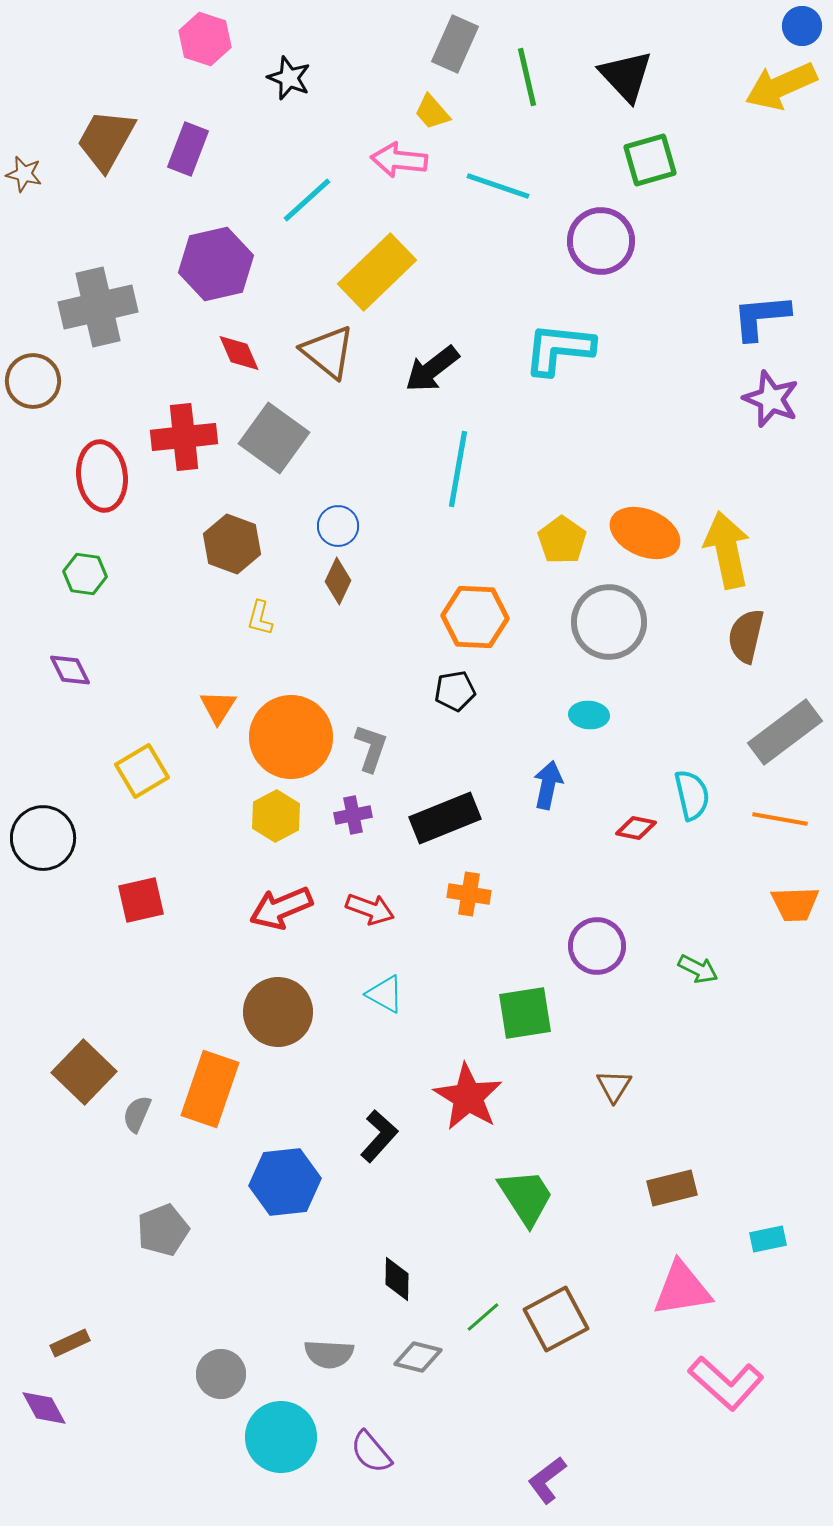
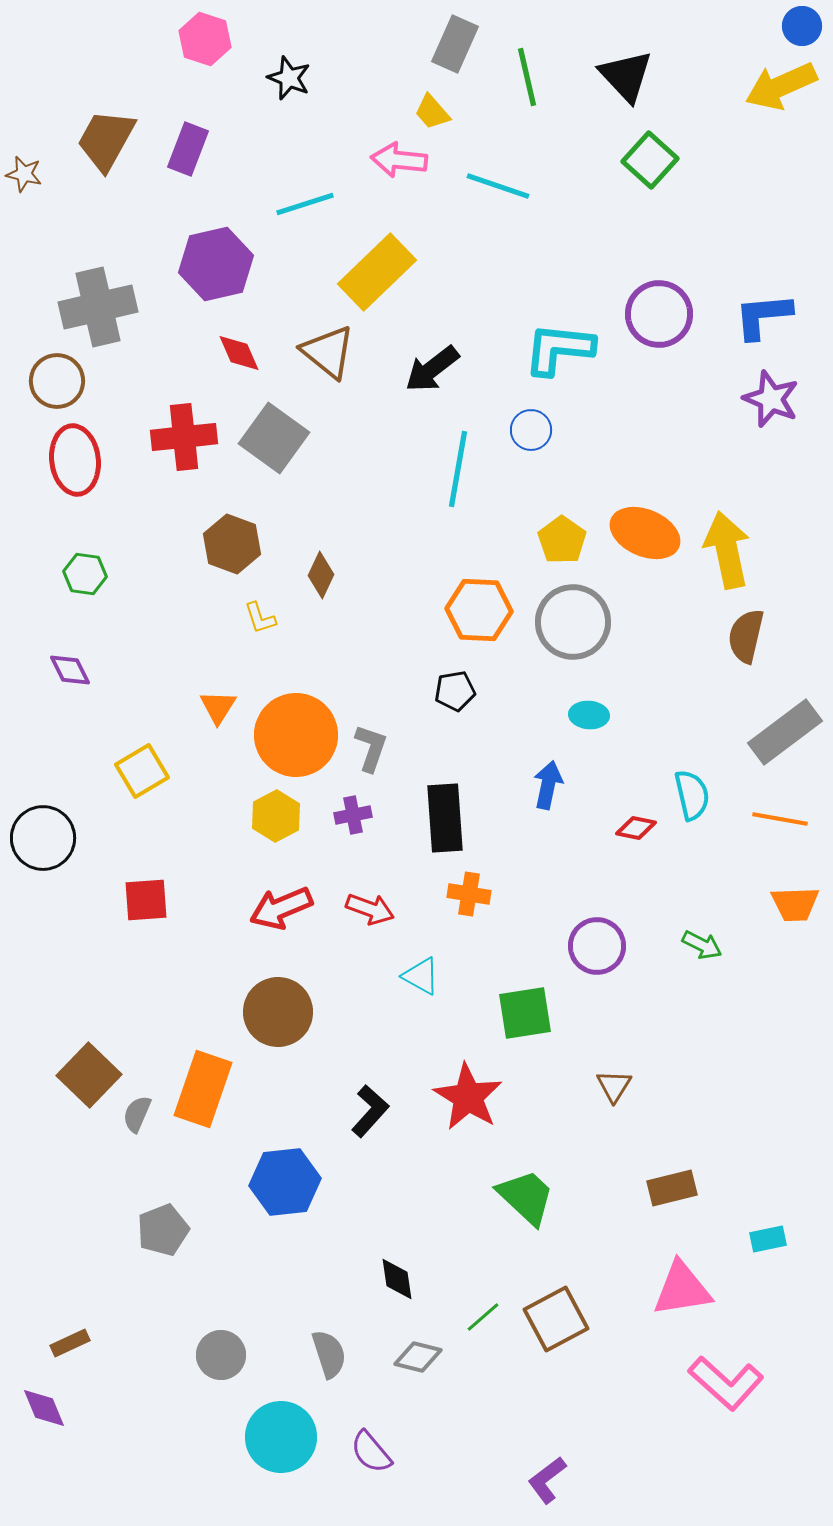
green square at (650, 160): rotated 32 degrees counterclockwise
cyan line at (307, 200): moved 2 px left, 4 px down; rotated 24 degrees clockwise
purple circle at (601, 241): moved 58 px right, 73 px down
blue L-shape at (761, 317): moved 2 px right, 1 px up
brown circle at (33, 381): moved 24 px right
red ellipse at (102, 476): moved 27 px left, 16 px up
blue circle at (338, 526): moved 193 px right, 96 px up
brown diamond at (338, 581): moved 17 px left, 6 px up
orange hexagon at (475, 617): moved 4 px right, 7 px up
yellow L-shape at (260, 618): rotated 33 degrees counterclockwise
gray circle at (609, 622): moved 36 px left
orange circle at (291, 737): moved 5 px right, 2 px up
black rectangle at (445, 818): rotated 72 degrees counterclockwise
red square at (141, 900): moved 5 px right; rotated 9 degrees clockwise
green arrow at (698, 969): moved 4 px right, 24 px up
cyan triangle at (385, 994): moved 36 px right, 18 px up
brown square at (84, 1072): moved 5 px right, 3 px down
orange rectangle at (210, 1089): moved 7 px left
black L-shape at (379, 1136): moved 9 px left, 25 px up
green trapezoid at (526, 1197): rotated 14 degrees counterclockwise
black diamond at (397, 1279): rotated 9 degrees counterclockwise
gray semicircle at (329, 1354): rotated 111 degrees counterclockwise
gray circle at (221, 1374): moved 19 px up
purple diamond at (44, 1408): rotated 6 degrees clockwise
